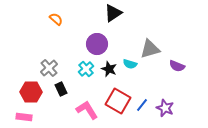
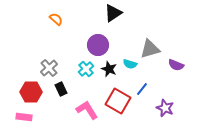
purple circle: moved 1 px right, 1 px down
purple semicircle: moved 1 px left, 1 px up
blue line: moved 16 px up
